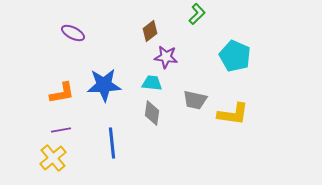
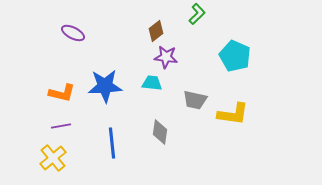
brown diamond: moved 6 px right
blue star: moved 1 px right, 1 px down
orange L-shape: rotated 24 degrees clockwise
gray diamond: moved 8 px right, 19 px down
purple line: moved 4 px up
